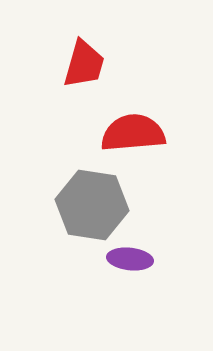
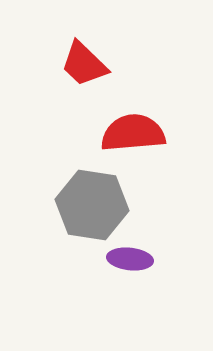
red trapezoid: rotated 118 degrees clockwise
